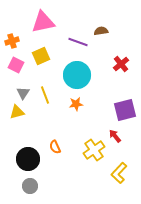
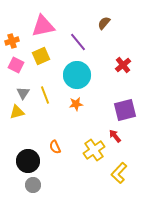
pink triangle: moved 4 px down
brown semicircle: moved 3 px right, 8 px up; rotated 40 degrees counterclockwise
purple line: rotated 30 degrees clockwise
red cross: moved 2 px right, 1 px down
black circle: moved 2 px down
gray circle: moved 3 px right, 1 px up
